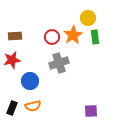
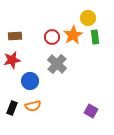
gray cross: moved 2 px left, 1 px down; rotated 30 degrees counterclockwise
purple square: rotated 32 degrees clockwise
